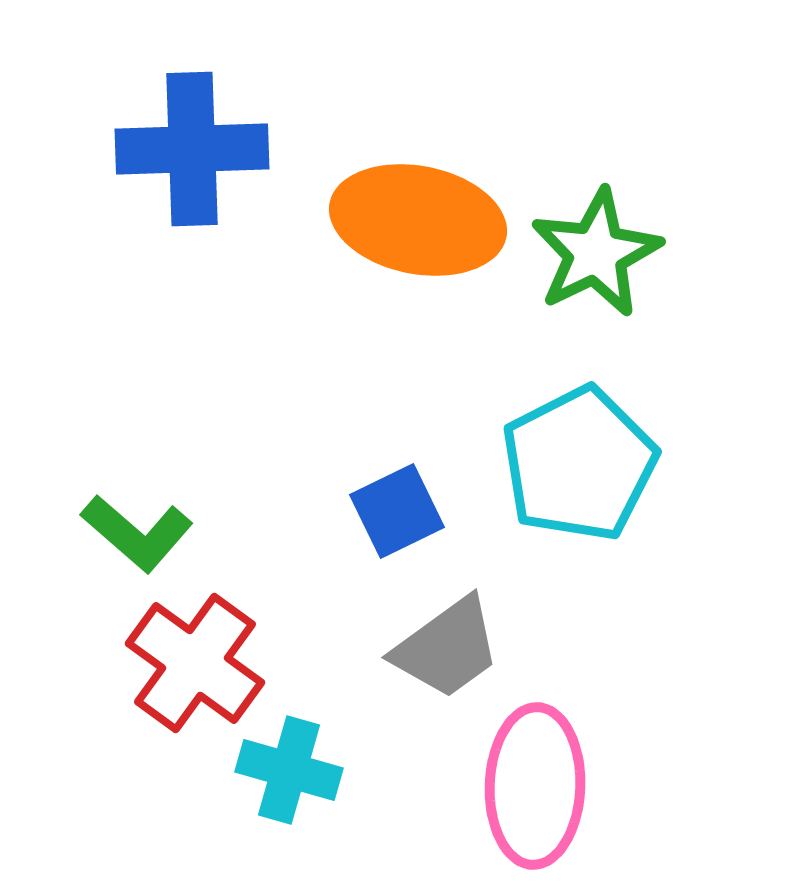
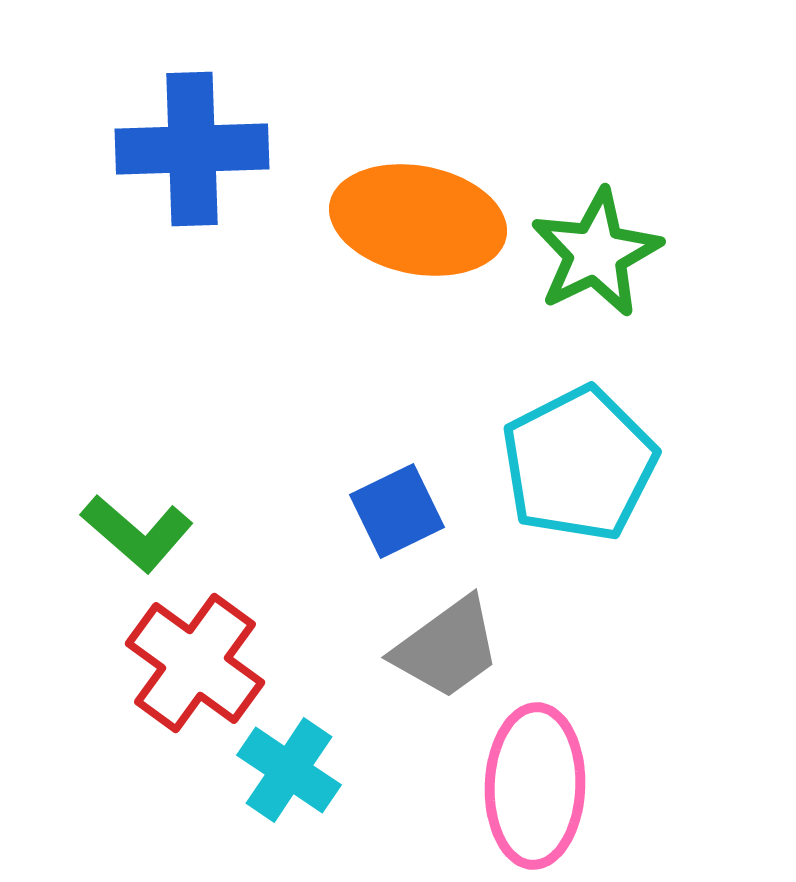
cyan cross: rotated 18 degrees clockwise
